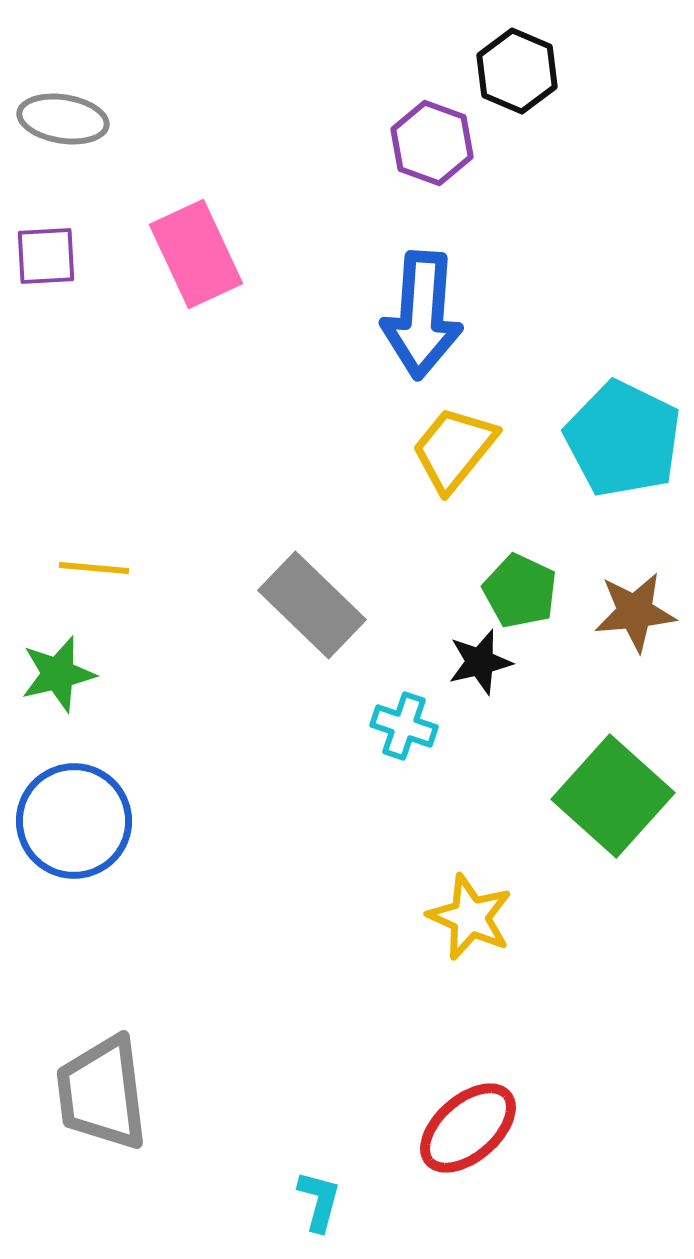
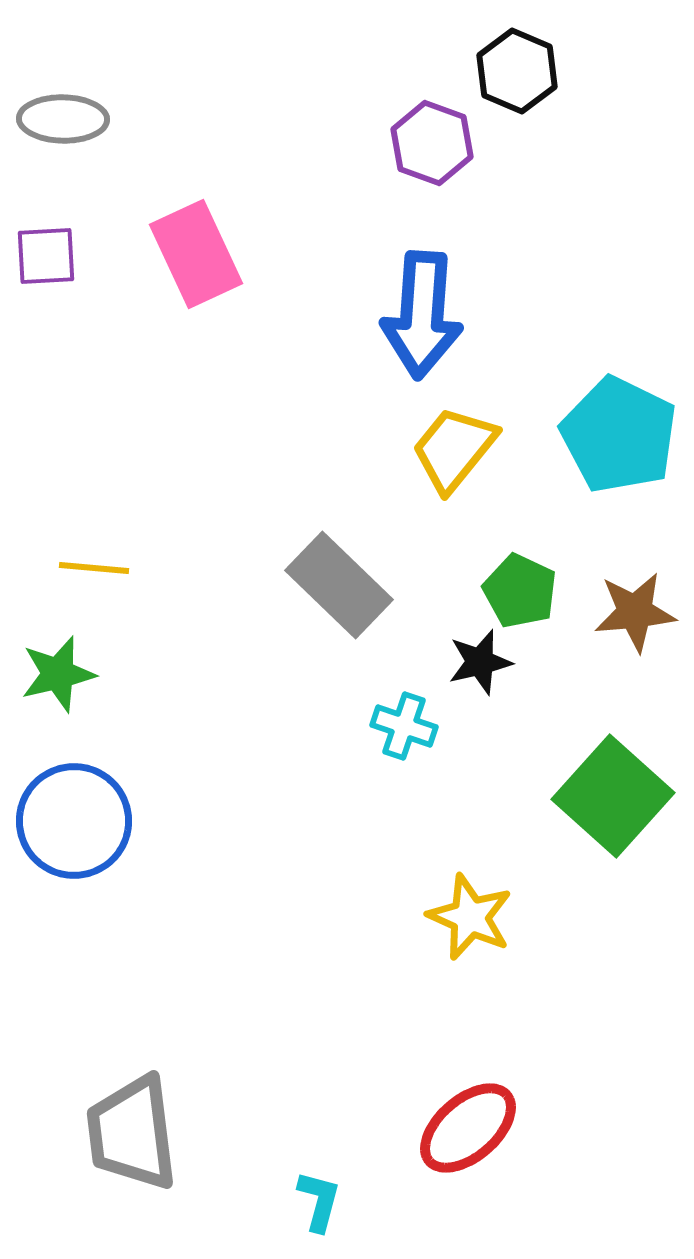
gray ellipse: rotated 8 degrees counterclockwise
cyan pentagon: moved 4 px left, 4 px up
gray rectangle: moved 27 px right, 20 px up
gray trapezoid: moved 30 px right, 40 px down
